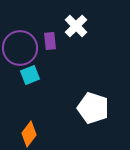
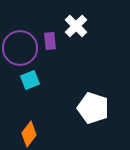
cyan square: moved 5 px down
